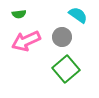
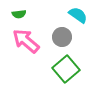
pink arrow: rotated 64 degrees clockwise
